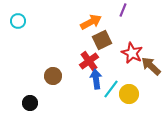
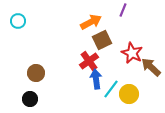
brown arrow: moved 1 px down
brown circle: moved 17 px left, 3 px up
black circle: moved 4 px up
